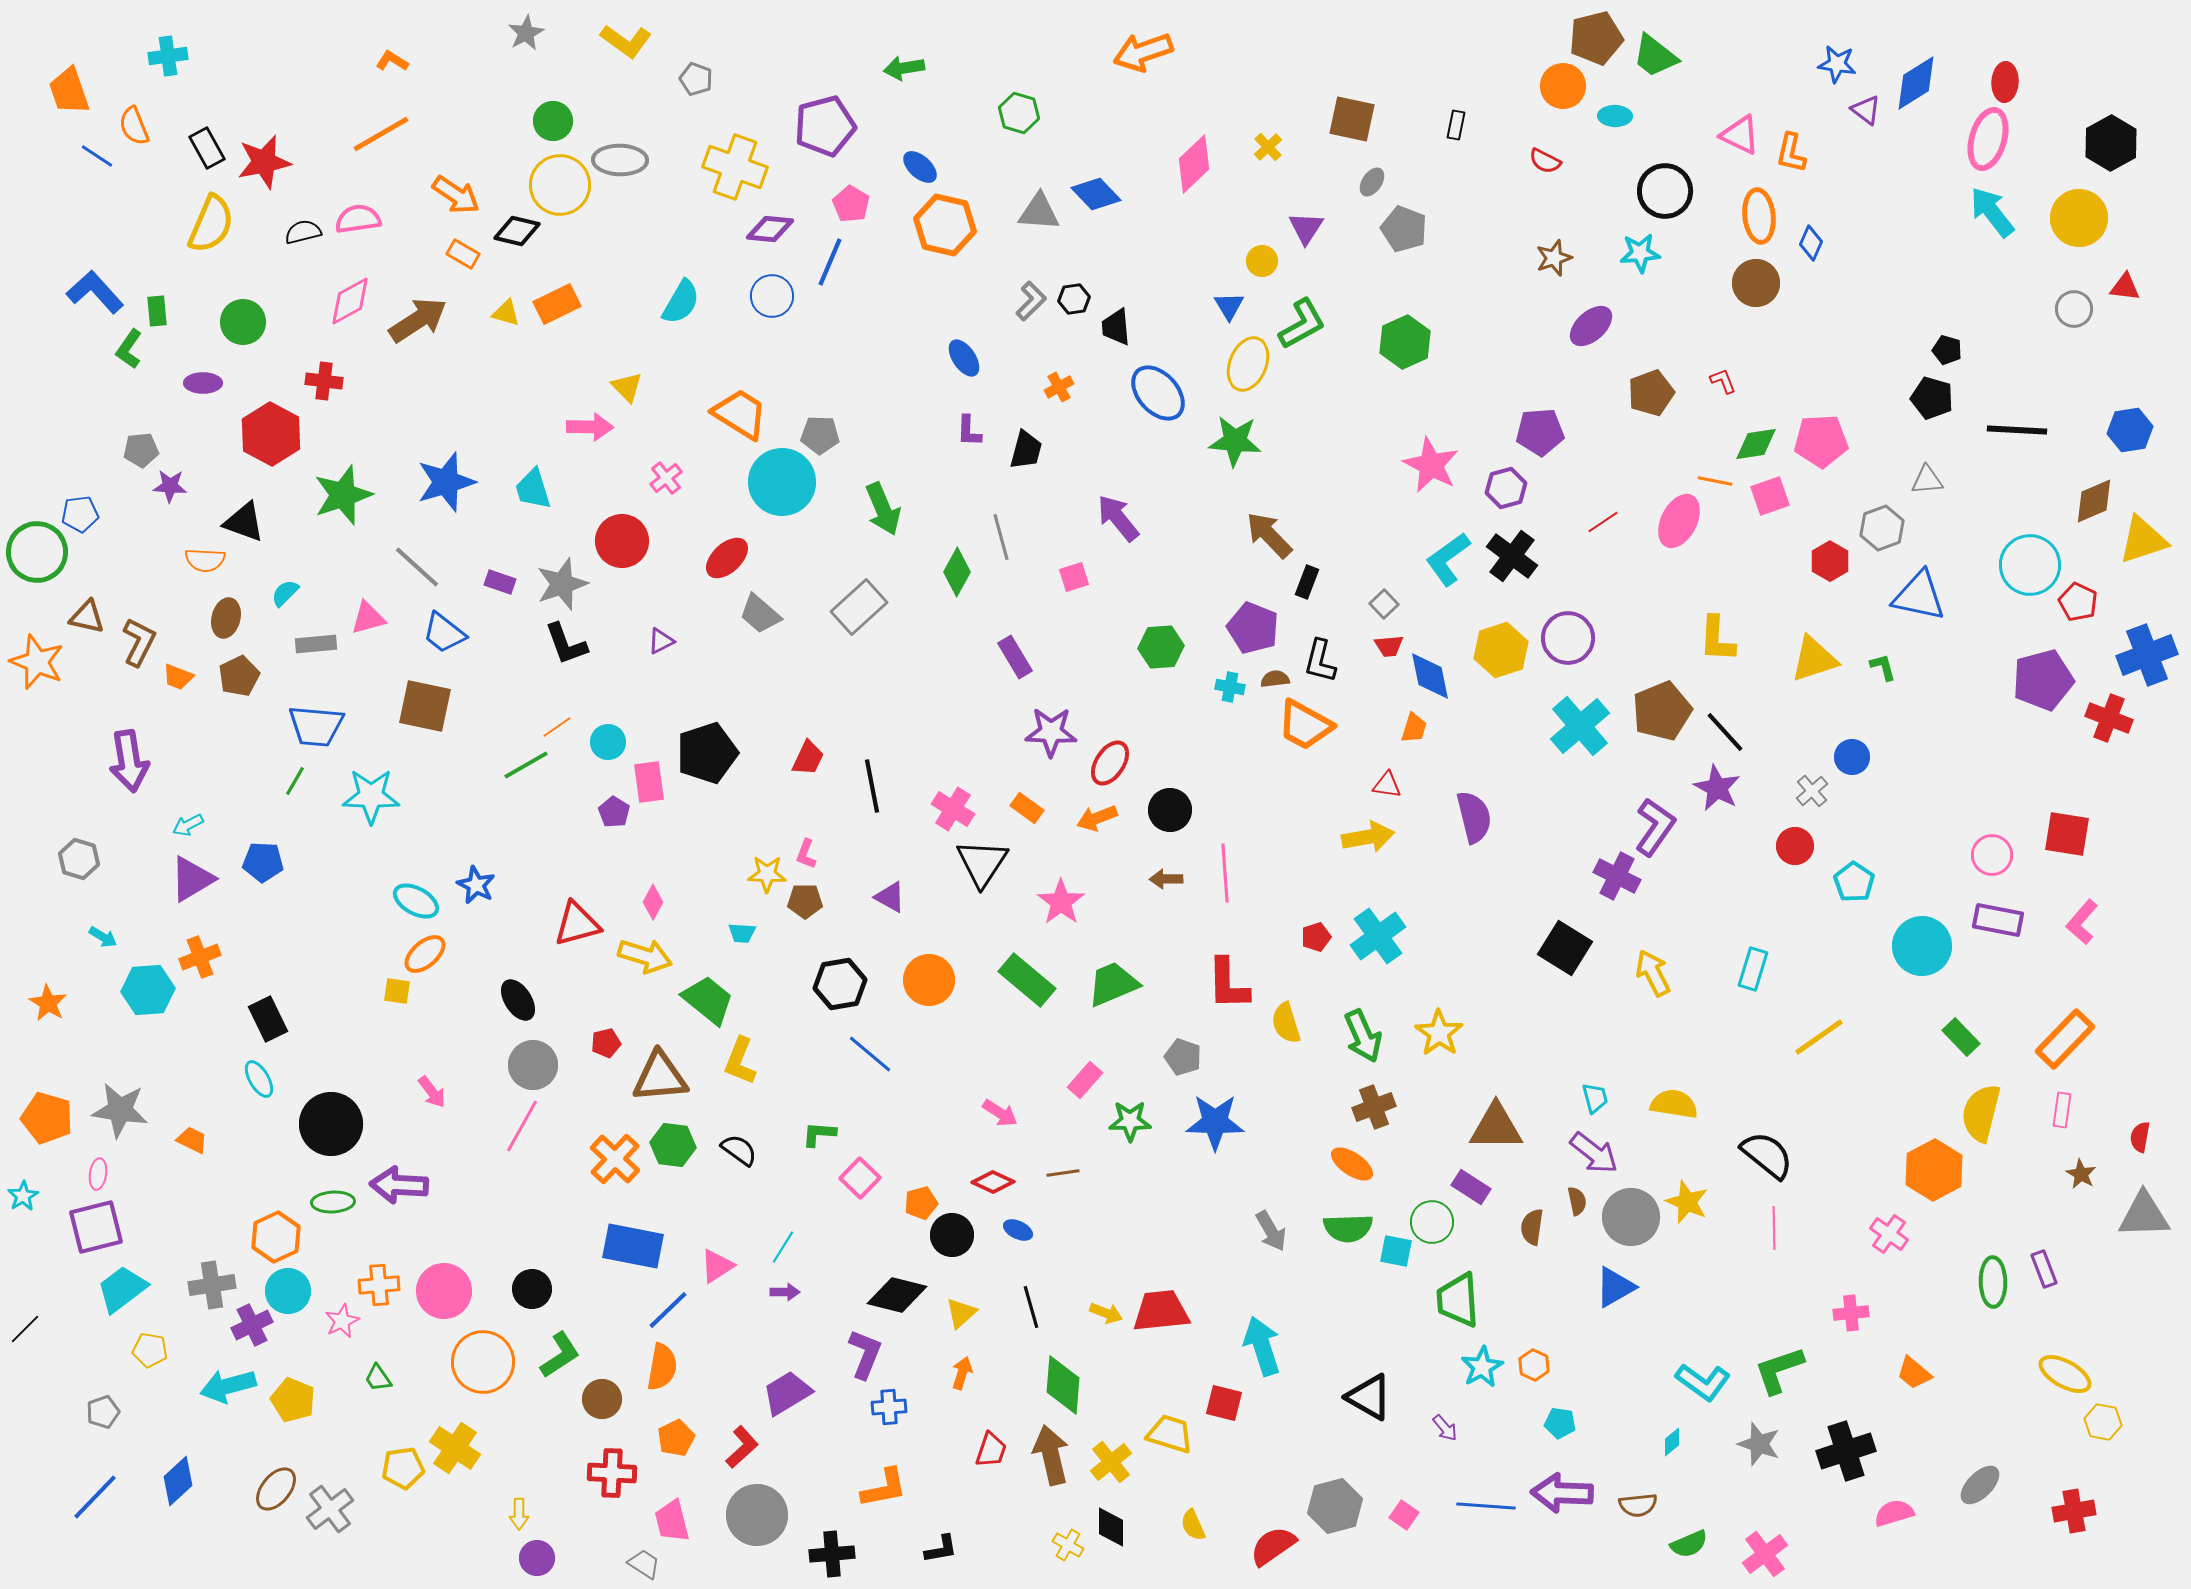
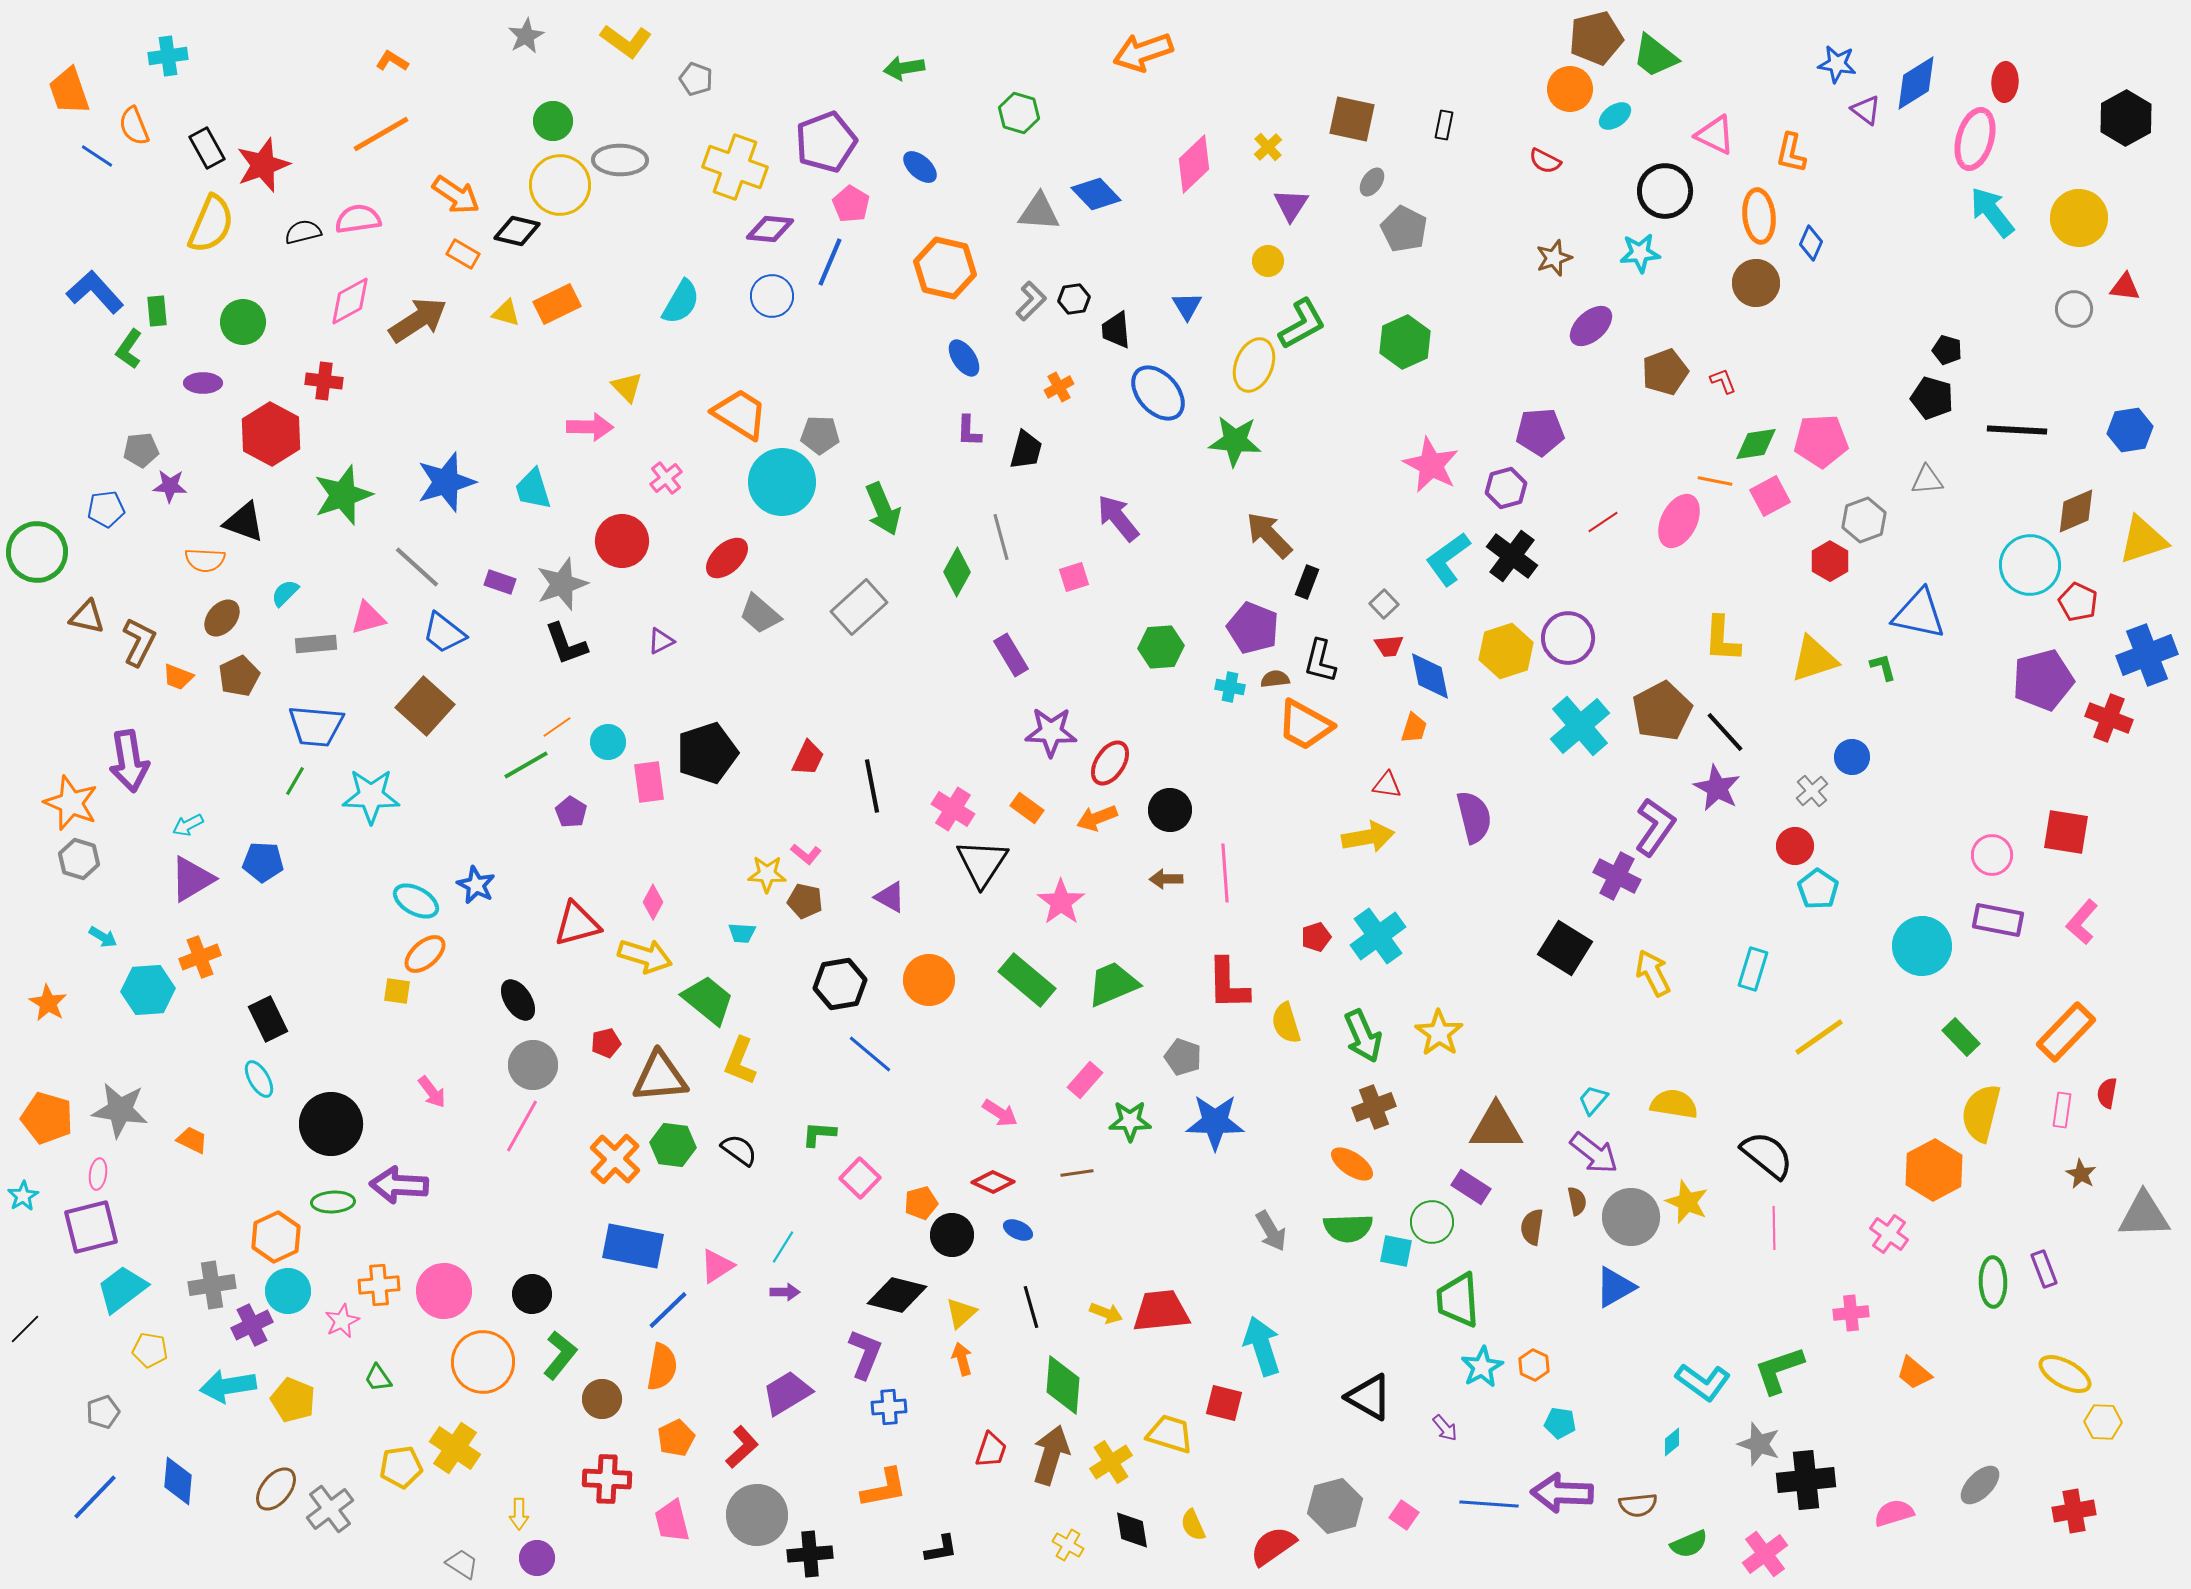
gray star at (526, 33): moved 3 px down
orange circle at (1563, 86): moved 7 px right, 3 px down
cyan ellipse at (1615, 116): rotated 36 degrees counterclockwise
black rectangle at (1456, 125): moved 12 px left
purple pentagon at (825, 126): moved 1 px right, 16 px down; rotated 6 degrees counterclockwise
pink triangle at (1740, 135): moved 25 px left
pink ellipse at (1988, 139): moved 13 px left
black hexagon at (2111, 143): moved 15 px right, 25 px up
red star at (264, 162): moved 1 px left, 3 px down; rotated 8 degrees counterclockwise
orange hexagon at (945, 225): moved 43 px down
purple triangle at (1306, 228): moved 15 px left, 23 px up
gray pentagon at (1404, 229): rotated 6 degrees clockwise
yellow circle at (1262, 261): moved 6 px right
blue triangle at (1229, 306): moved 42 px left
black trapezoid at (1116, 327): moved 3 px down
yellow ellipse at (1248, 364): moved 6 px right, 1 px down
brown pentagon at (1651, 393): moved 14 px right, 21 px up
pink square at (1770, 496): rotated 9 degrees counterclockwise
brown diamond at (2094, 501): moved 18 px left, 10 px down
blue pentagon at (80, 514): moved 26 px right, 5 px up
gray hexagon at (1882, 528): moved 18 px left, 8 px up
blue triangle at (1919, 596): moved 18 px down
brown ellipse at (226, 618): moved 4 px left; rotated 27 degrees clockwise
yellow L-shape at (1717, 639): moved 5 px right
yellow hexagon at (1501, 650): moved 5 px right, 1 px down
purple rectangle at (1015, 657): moved 4 px left, 2 px up
orange star at (37, 662): moved 34 px right, 141 px down
brown square at (425, 706): rotated 30 degrees clockwise
brown pentagon at (1662, 711): rotated 6 degrees counterclockwise
purple pentagon at (614, 812): moved 43 px left
red square at (2067, 834): moved 1 px left, 2 px up
pink L-shape at (806, 854): rotated 72 degrees counterclockwise
cyan pentagon at (1854, 882): moved 36 px left, 7 px down
brown pentagon at (805, 901): rotated 12 degrees clockwise
orange rectangle at (2065, 1039): moved 1 px right, 7 px up
cyan trapezoid at (1595, 1098): moved 2 px left, 2 px down; rotated 124 degrees counterclockwise
red semicircle at (2140, 1137): moved 33 px left, 44 px up
brown line at (1063, 1173): moved 14 px right
purple square at (96, 1227): moved 5 px left
black circle at (532, 1289): moved 5 px down
green L-shape at (560, 1355): rotated 18 degrees counterclockwise
orange arrow at (962, 1373): moved 14 px up; rotated 32 degrees counterclockwise
cyan arrow at (228, 1386): rotated 6 degrees clockwise
yellow hexagon at (2103, 1422): rotated 9 degrees counterclockwise
black cross at (1846, 1451): moved 40 px left, 29 px down; rotated 12 degrees clockwise
brown arrow at (1051, 1455): rotated 30 degrees clockwise
yellow cross at (1111, 1462): rotated 6 degrees clockwise
yellow pentagon at (403, 1468): moved 2 px left, 1 px up
red cross at (612, 1473): moved 5 px left, 6 px down
blue diamond at (178, 1481): rotated 42 degrees counterclockwise
blue line at (1486, 1506): moved 3 px right, 2 px up
black diamond at (1111, 1527): moved 21 px right, 3 px down; rotated 9 degrees counterclockwise
black cross at (832, 1554): moved 22 px left
gray trapezoid at (644, 1564): moved 182 px left
